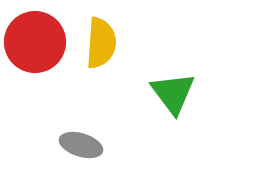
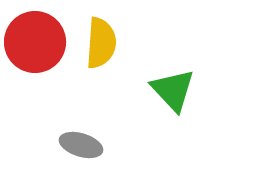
green triangle: moved 3 px up; rotated 6 degrees counterclockwise
